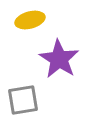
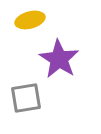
gray square: moved 3 px right, 2 px up
